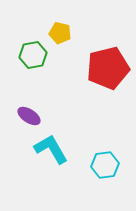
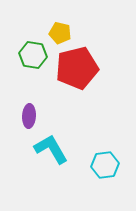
green hexagon: rotated 20 degrees clockwise
red pentagon: moved 31 px left
purple ellipse: rotated 60 degrees clockwise
